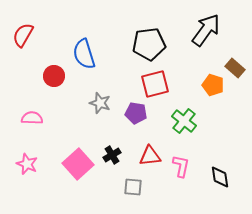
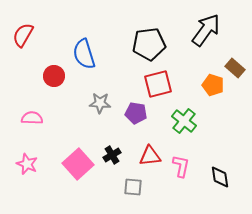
red square: moved 3 px right
gray star: rotated 15 degrees counterclockwise
